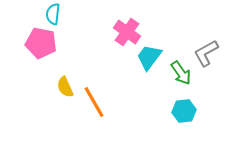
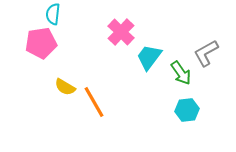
pink cross: moved 6 px left; rotated 8 degrees clockwise
pink pentagon: rotated 20 degrees counterclockwise
yellow semicircle: rotated 35 degrees counterclockwise
cyan hexagon: moved 3 px right, 1 px up
